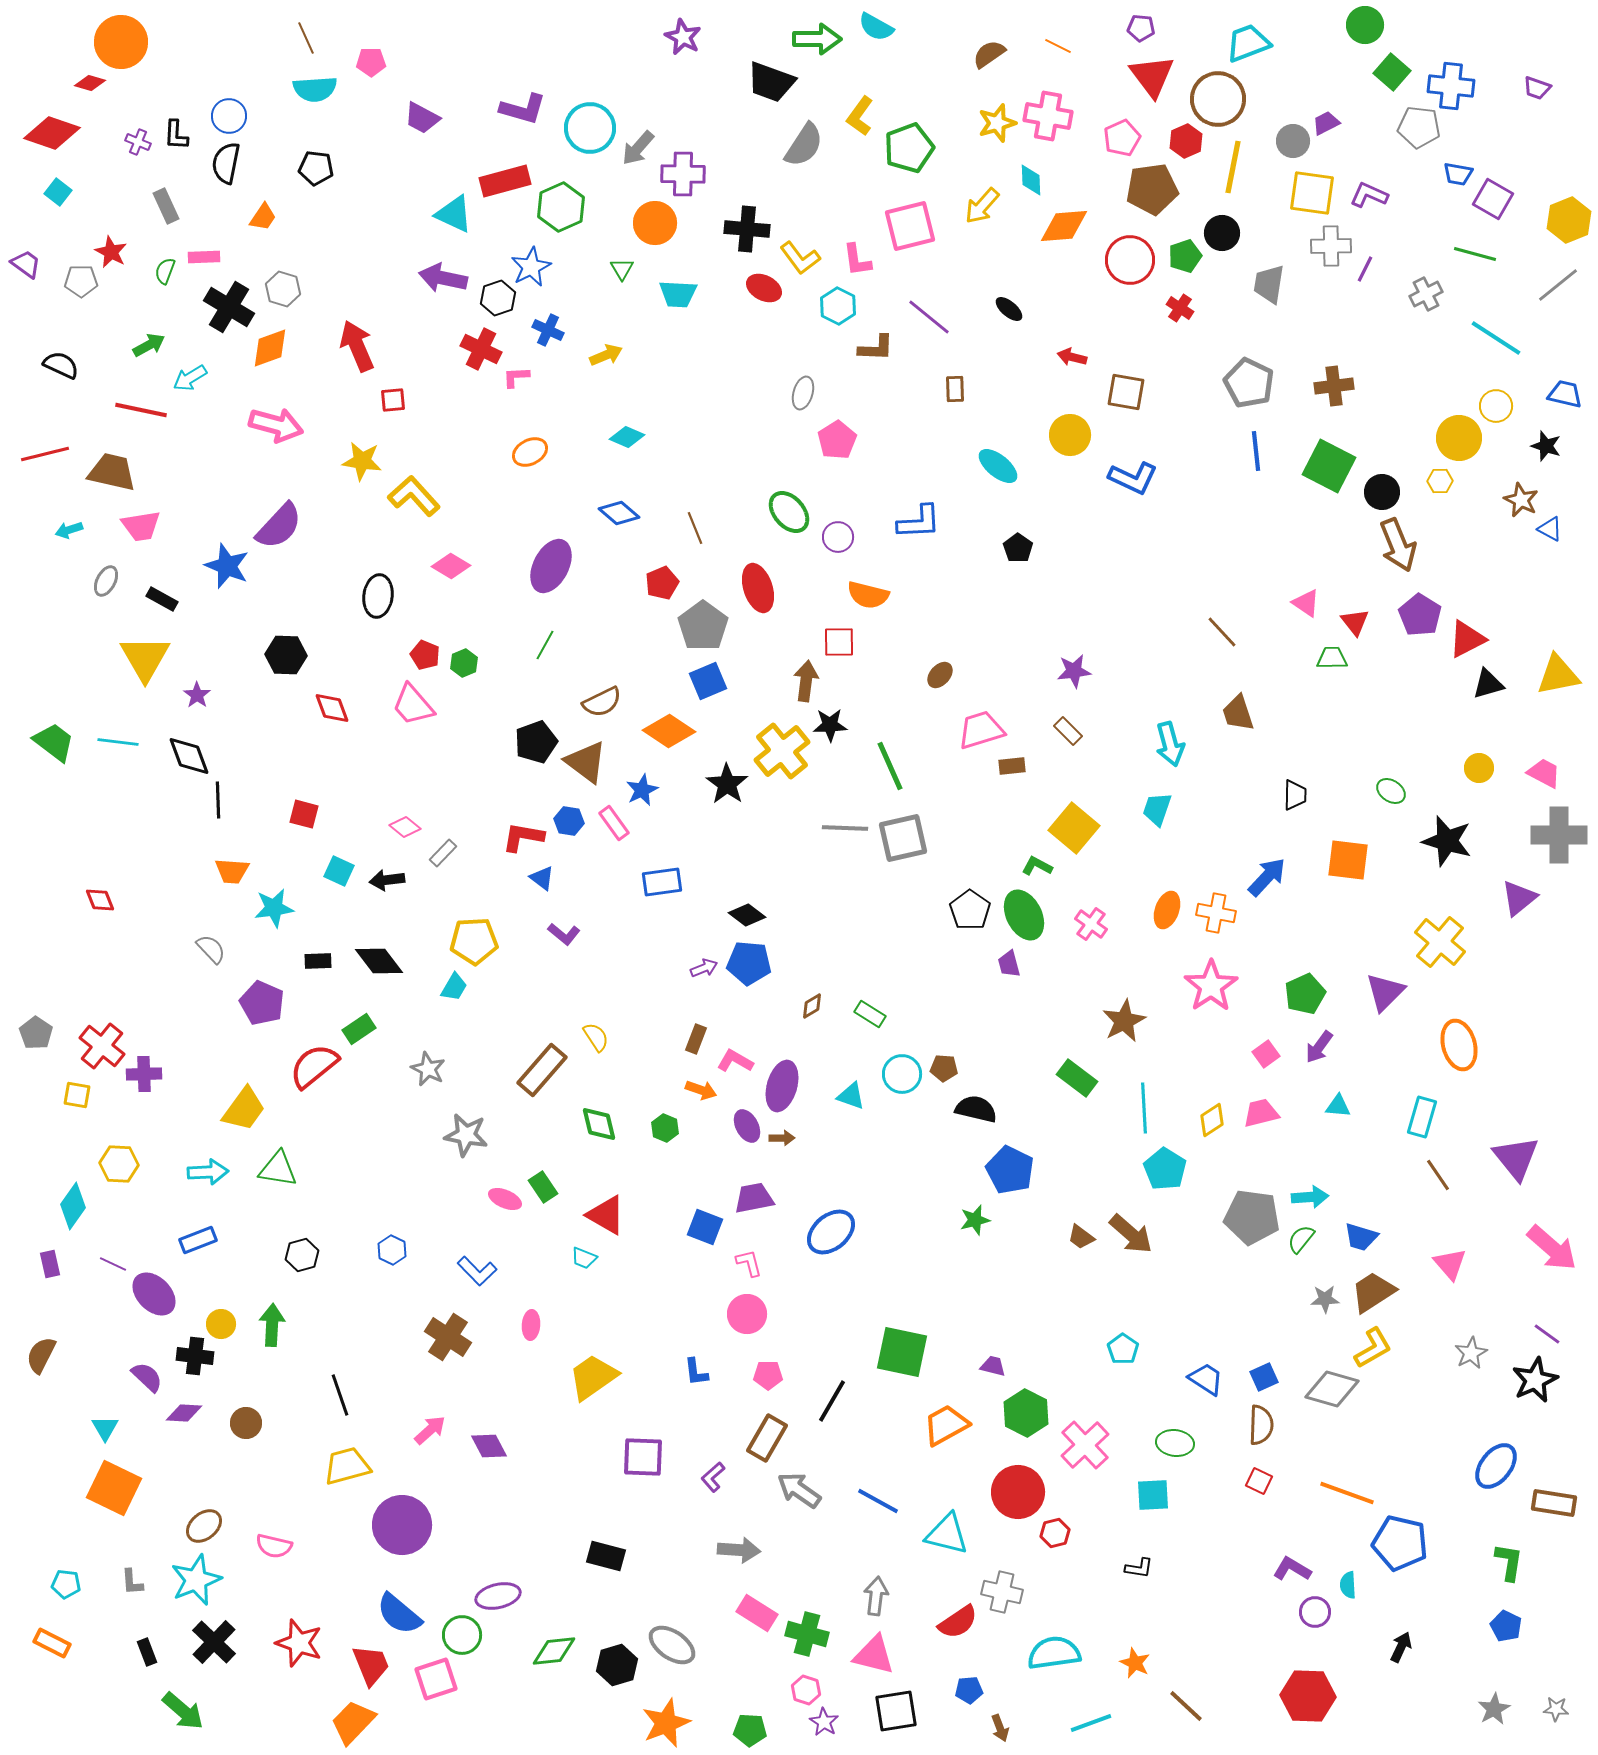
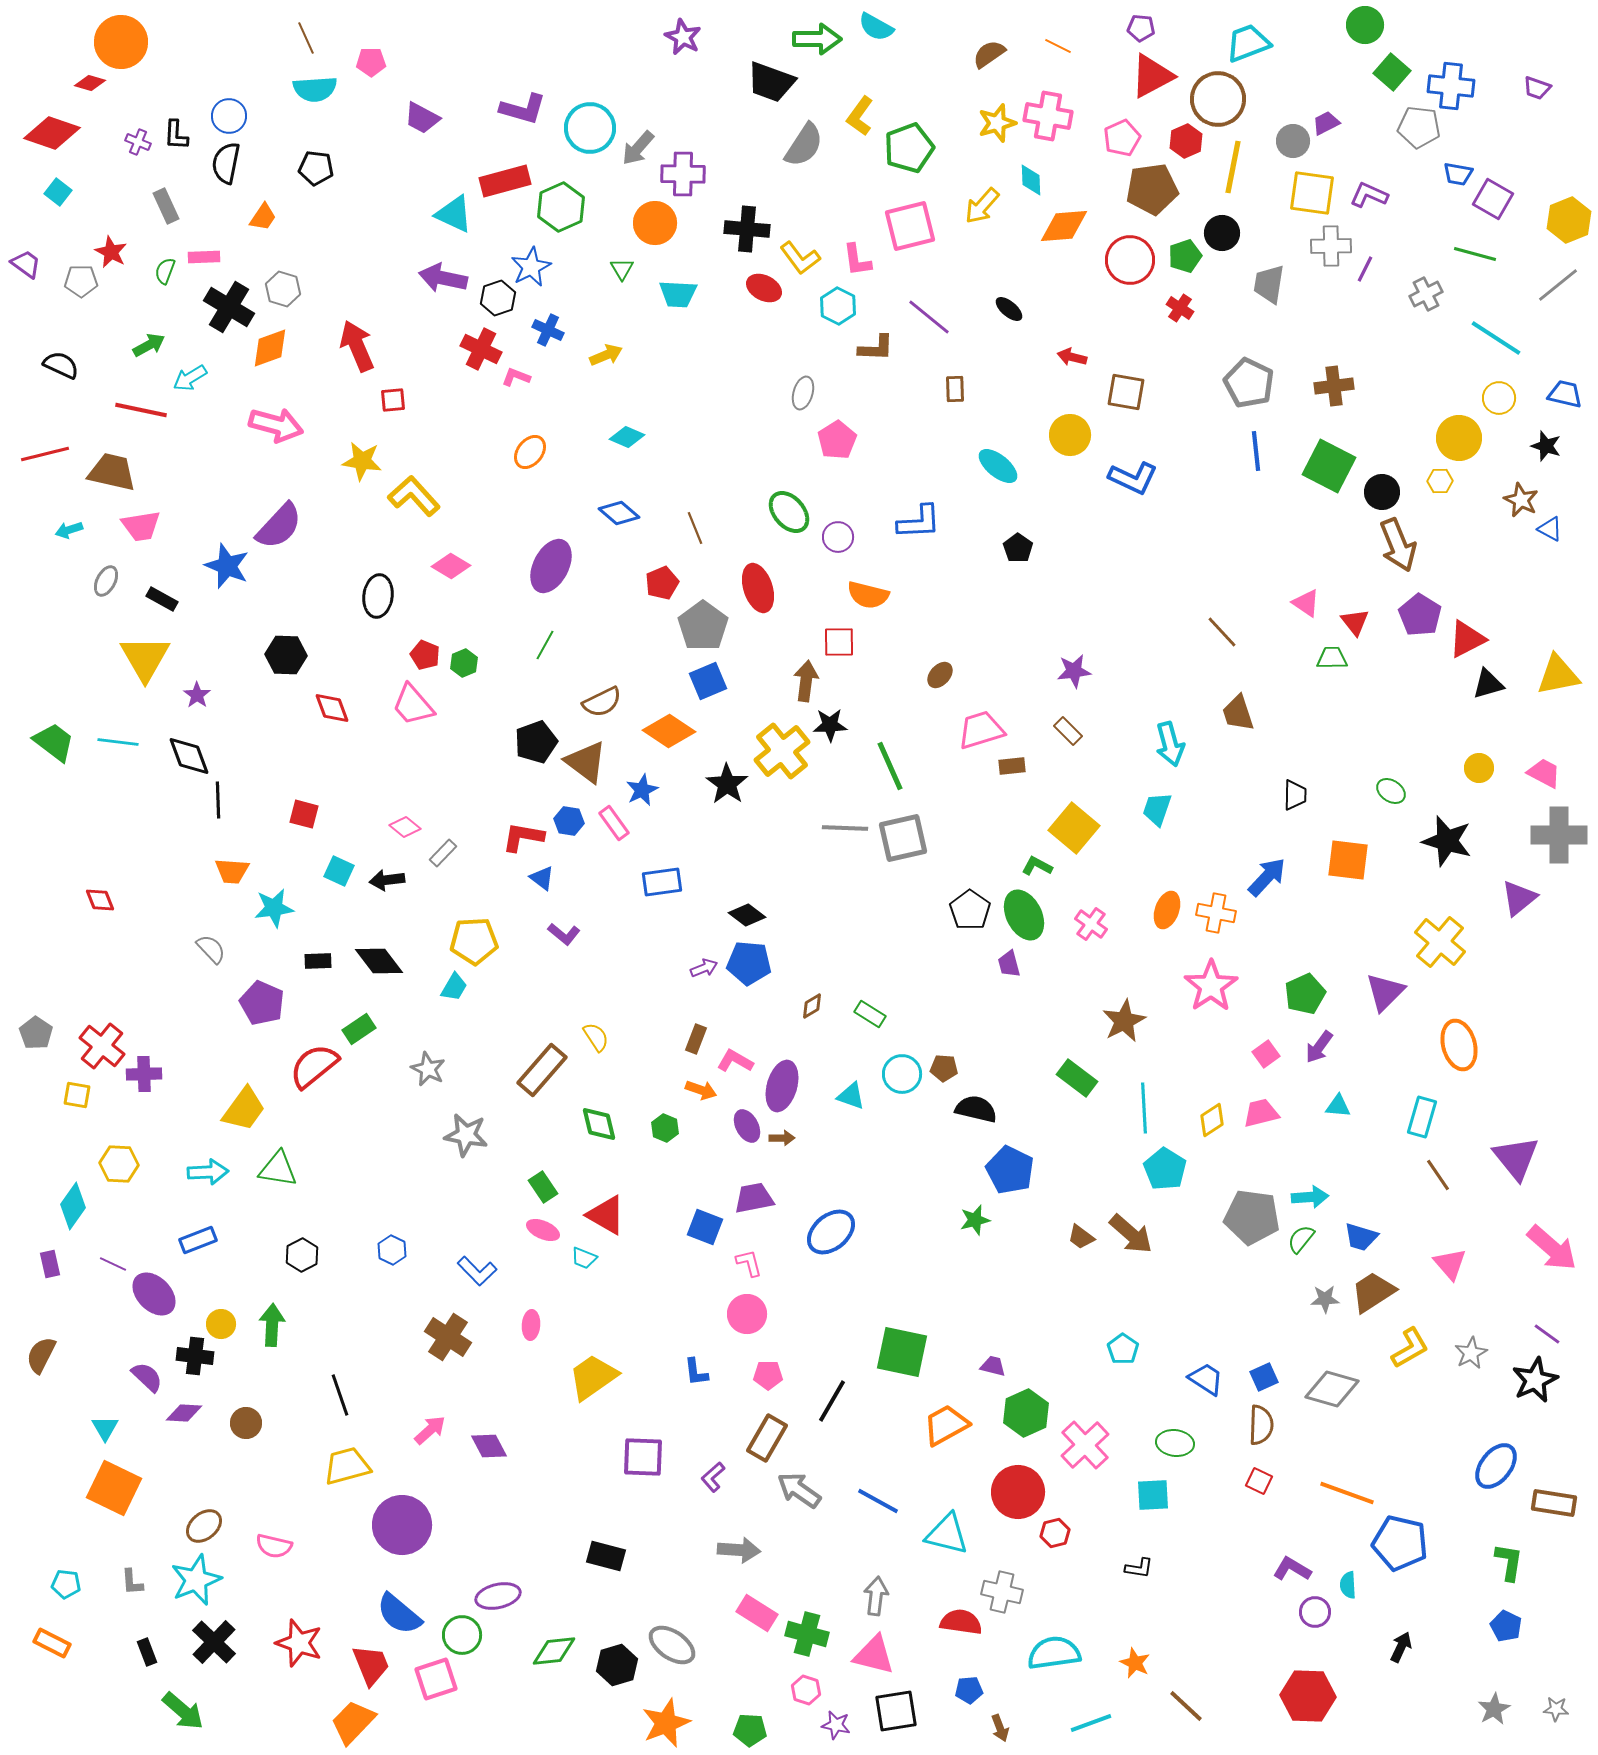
red triangle at (1152, 76): rotated 39 degrees clockwise
pink L-shape at (516, 377): rotated 24 degrees clockwise
yellow circle at (1496, 406): moved 3 px right, 8 px up
orange ellipse at (530, 452): rotated 24 degrees counterclockwise
pink ellipse at (505, 1199): moved 38 px right, 31 px down
black hexagon at (302, 1255): rotated 12 degrees counterclockwise
yellow L-shape at (1373, 1348): moved 37 px right
green hexagon at (1026, 1413): rotated 9 degrees clockwise
red semicircle at (958, 1622): moved 3 px right; rotated 138 degrees counterclockwise
purple star at (824, 1722): moved 12 px right, 3 px down; rotated 20 degrees counterclockwise
